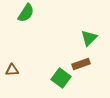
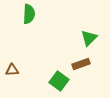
green semicircle: moved 3 px right, 1 px down; rotated 30 degrees counterclockwise
green square: moved 2 px left, 3 px down
